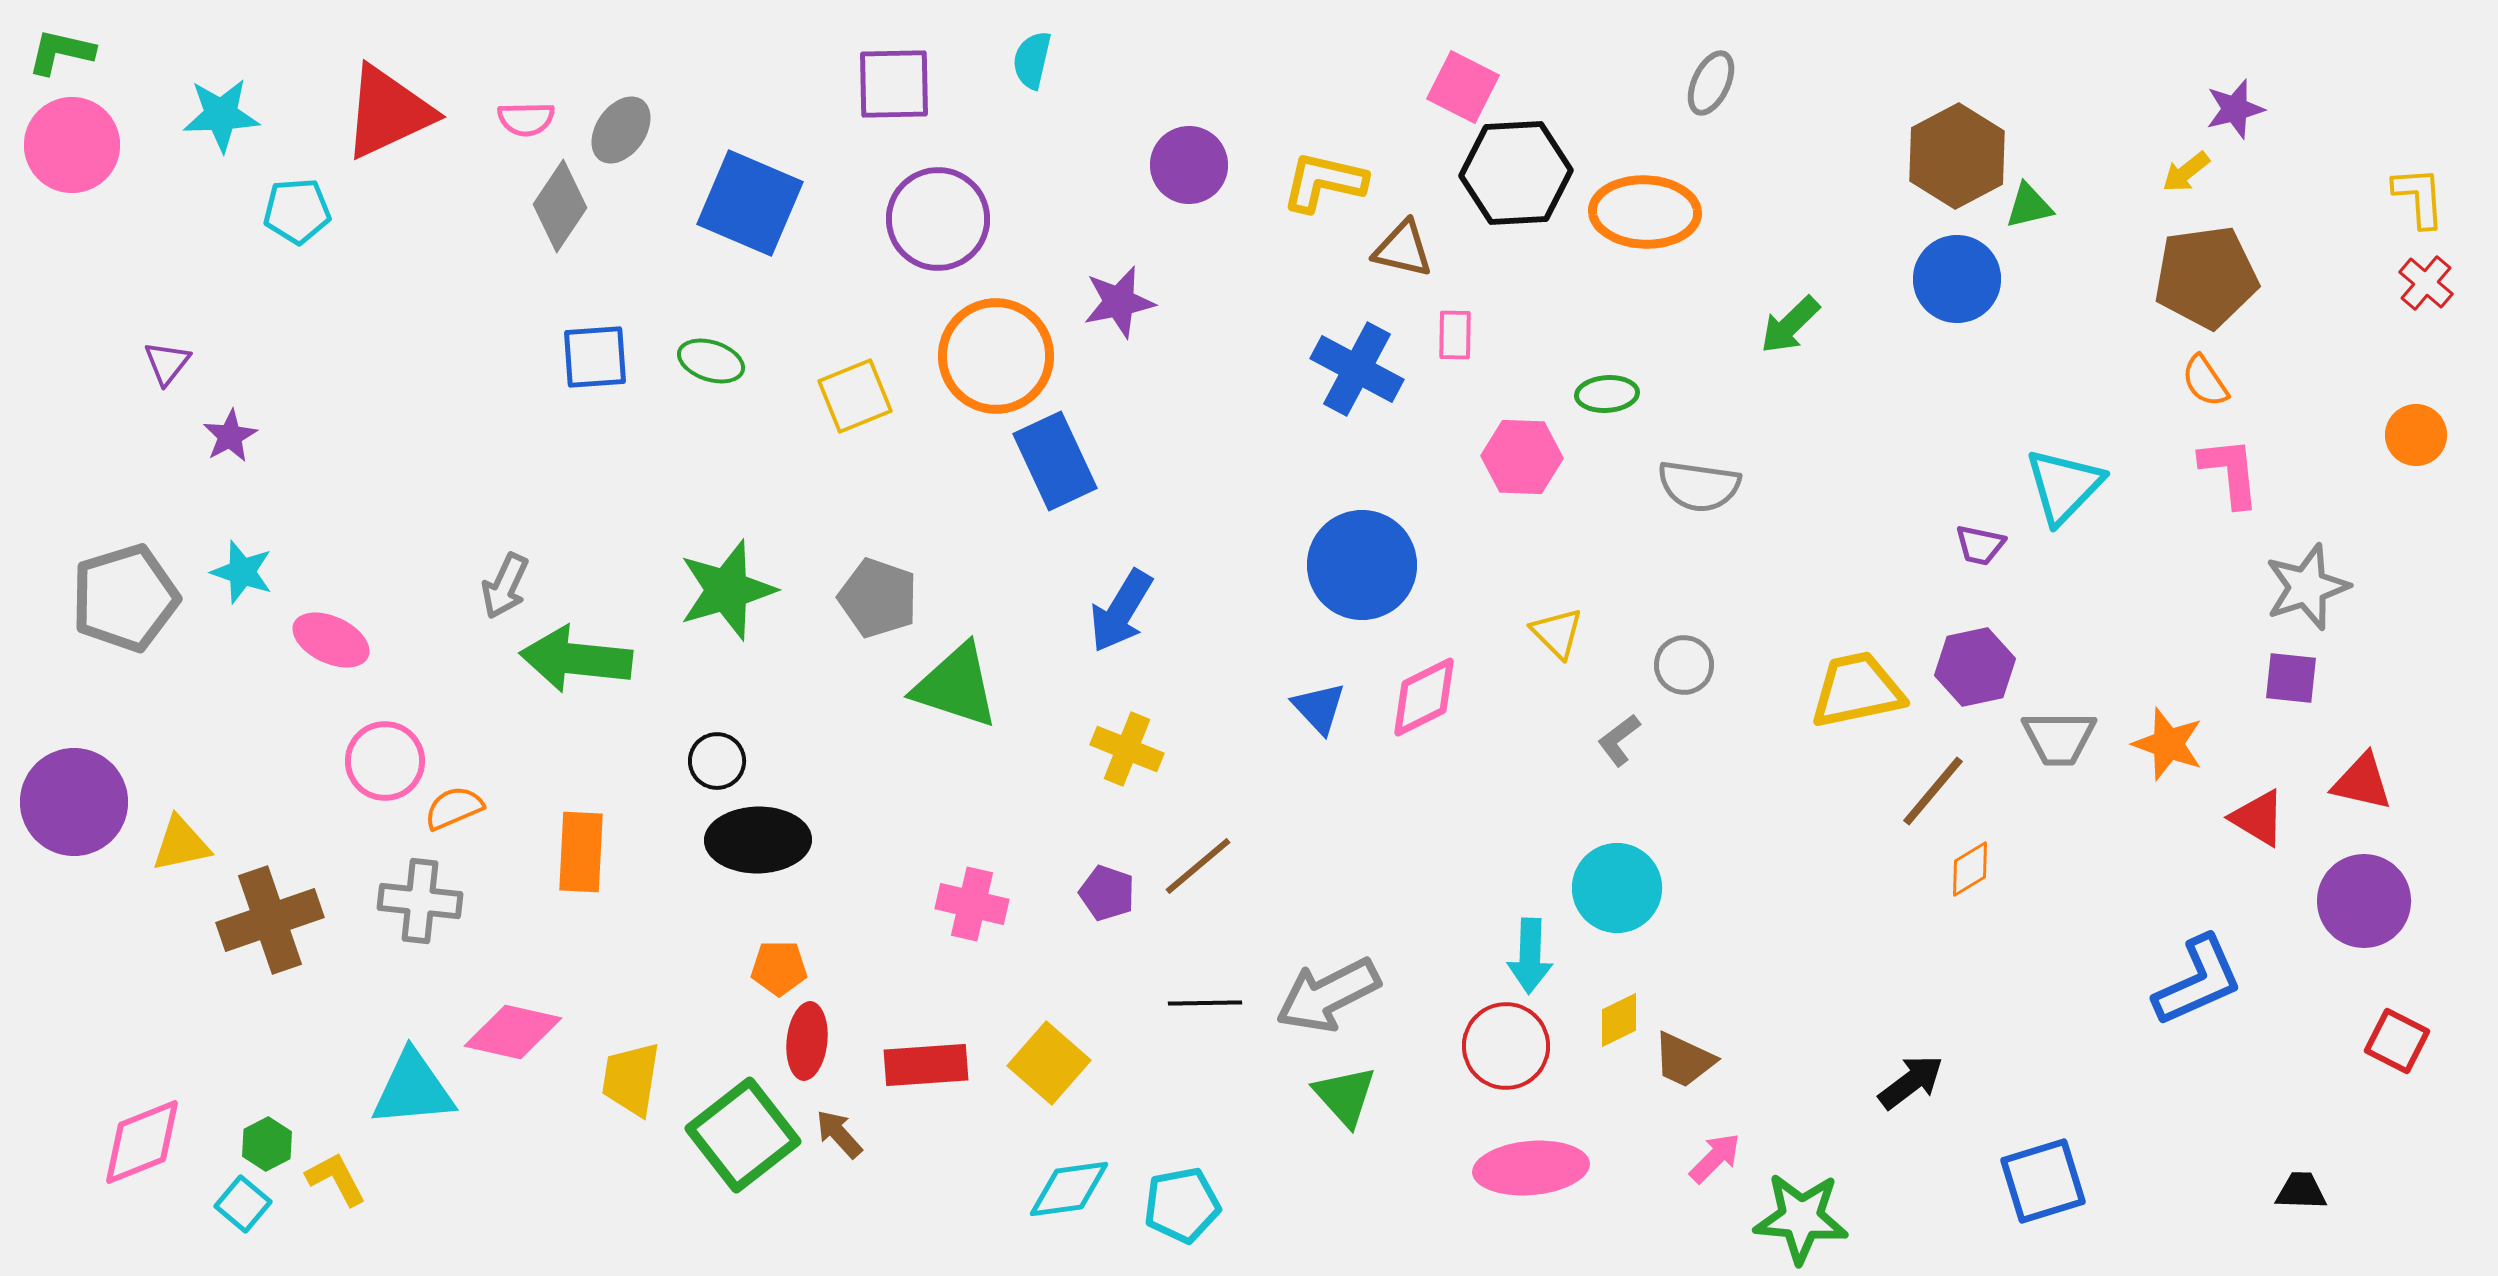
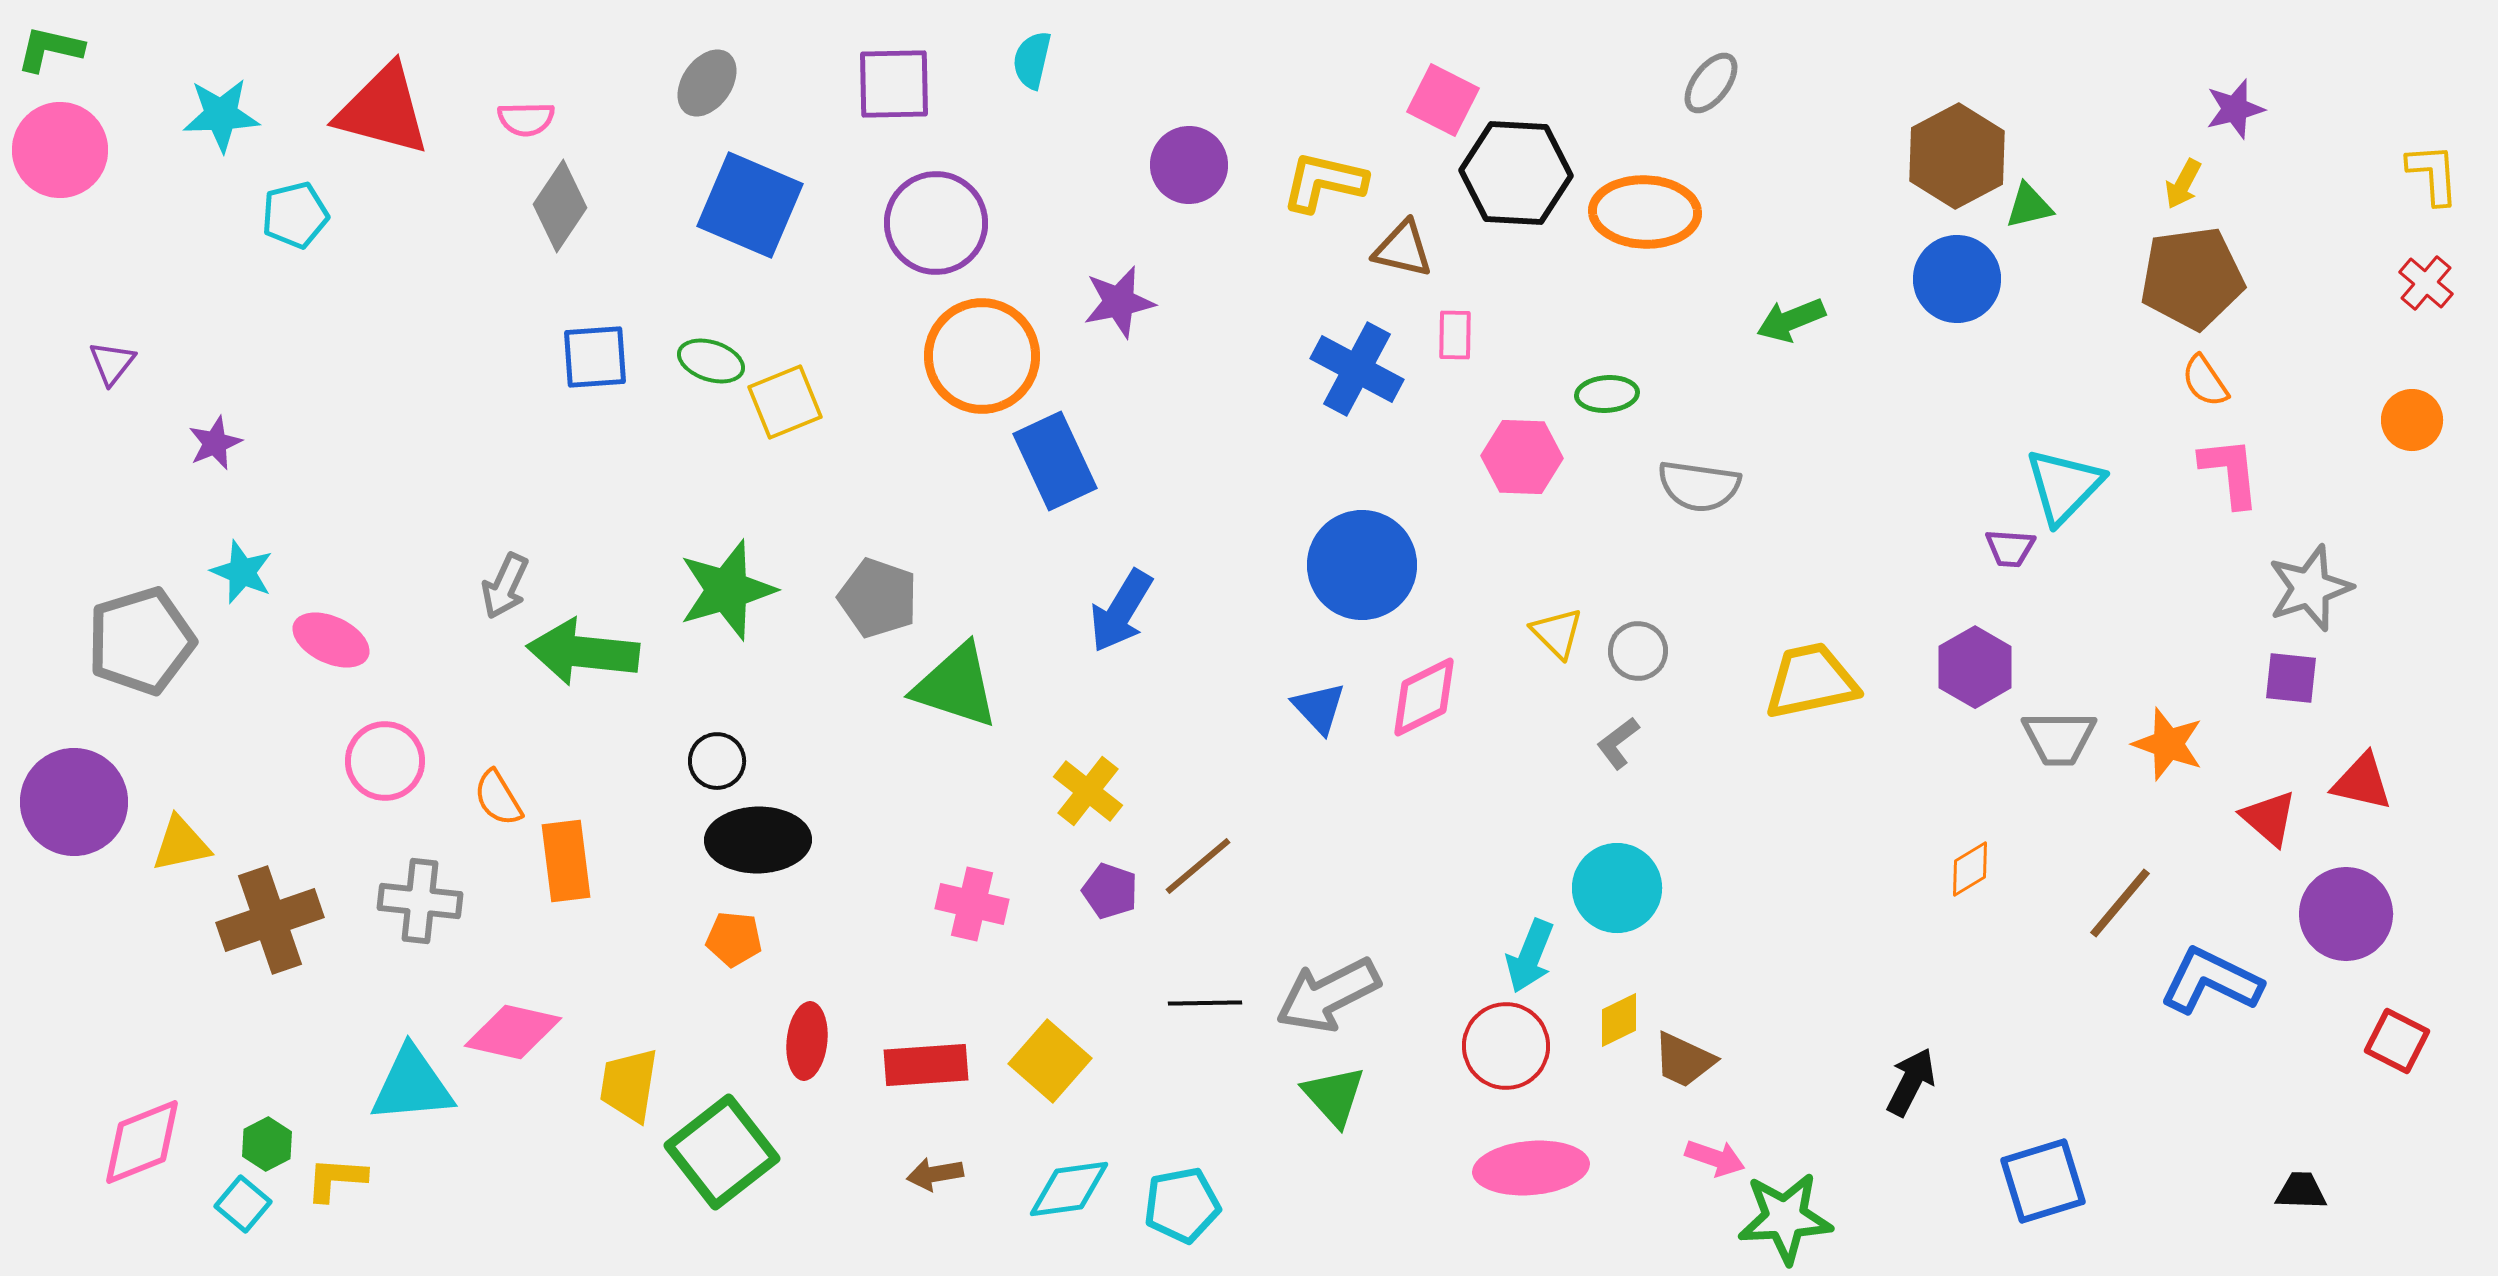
green L-shape at (61, 52): moved 11 px left, 3 px up
gray ellipse at (1711, 83): rotated 12 degrees clockwise
pink square at (1463, 87): moved 20 px left, 13 px down
red triangle at (388, 112): moved 5 px left, 2 px up; rotated 40 degrees clockwise
gray ellipse at (621, 130): moved 86 px right, 47 px up
pink circle at (72, 145): moved 12 px left, 5 px down
yellow arrow at (2186, 172): moved 3 px left, 12 px down; rotated 24 degrees counterclockwise
black hexagon at (1516, 173): rotated 6 degrees clockwise
yellow L-shape at (2419, 197): moved 14 px right, 23 px up
blue square at (750, 203): moved 2 px down
cyan pentagon at (297, 211): moved 2 px left, 4 px down; rotated 10 degrees counterclockwise
purple circle at (938, 219): moved 2 px left, 4 px down
brown pentagon at (2206, 277): moved 14 px left, 1 px down
green arrow at (1790, 325): moved 1 px right, 5 px up; rotated 22 degrees clockwise
orange circle at (996, 356): moved 14 px left
purple triangle at (167, 363): moved 55 px left
yellow square at (855, 396): moved 70 px left, 6 px down
orange circle at (2416, 435): moved 4 px left, 15 px up
purple star at (230, 436): moved 15 px left, 7 px down; rotated 6 degrees clockwise
purple trapezoid at (1980, 545): moved 30 px right, 3 px down; rotated 8 degrees counterclockwise
cyan star at (242, 572): rotated 4 degrees clockwise
gray star at (2307, 587): moved 3 px right, 1 px down
gray pentagon at (125, 598): moved 16 px right, 43 px down
green arrow at (576, 659): moved 7 px right, 7 px up
gray circle at (1684, 665): moved 46 px left, 14 px up
purple hexagon at (1975, 667): rotated 18 degrees counterclockwise
yellow trapezoid at (1857, 690): moved 46 px left, 9 px up
gray L-shape at (1619, 740): moved 1 px left, 3 px down
yellow cross at (1127, 749): moved 39 px left, 42 px down; rotated 16 degrees clockwise
brown line at (1933, 791): moved 187 px right, 112 px down
orange semicircle at (454, 808): moved 44 px right, 10 px up; rotated 98 degrees counterclockwise
red triangle at (2258, 818): moved 11 px right; rotated 10 degrees clockwise
orange rectangle at (581, 852): moved 15 px left, 9 px down; rotated 10 degrees counterclockwise
purple pentagon at (1107, 893): moved 3 px right, 2 px up
purple circle at (2364, 901): moved 18 px left, 13 px down
cyan arrow at (1530, 956): rotated 20 degrees clockwise
orange pentagon at (779, 968): moved 45 px left, 29 px up; rotated 6 degrees clockwise
blue L-shape at (2198, 981): moved 13 px right; rotated 130 degrees counterclockwise
yellow square at (1049, 1063): moved 1 px right, 2 px up
yellow trapezoid at (631, 1079): moved 2 px left, 6 px down
black arrow at (1911, 1082): rotated 26 degrees counterclockwise
cyan triangle at (413, 1089): moved 1 px left, 4 px up
green triangle at (1345, 1096): moved 11 px left
brown arrow at (839, 1134): moved 96 px right, 40 px down; rotated 58 degrees counterclockwise
green square at (743, 1135): moved 21 px left, 17 px down
pink arrow at (1715, 1158): rotated 64 degrees clockwise
yellow L-shape at (336, 1179): rotated 58 degrees counterclockwise
green star at (1801, 1218): moved 16 px left; rotated 8 degrees counterclockwise
